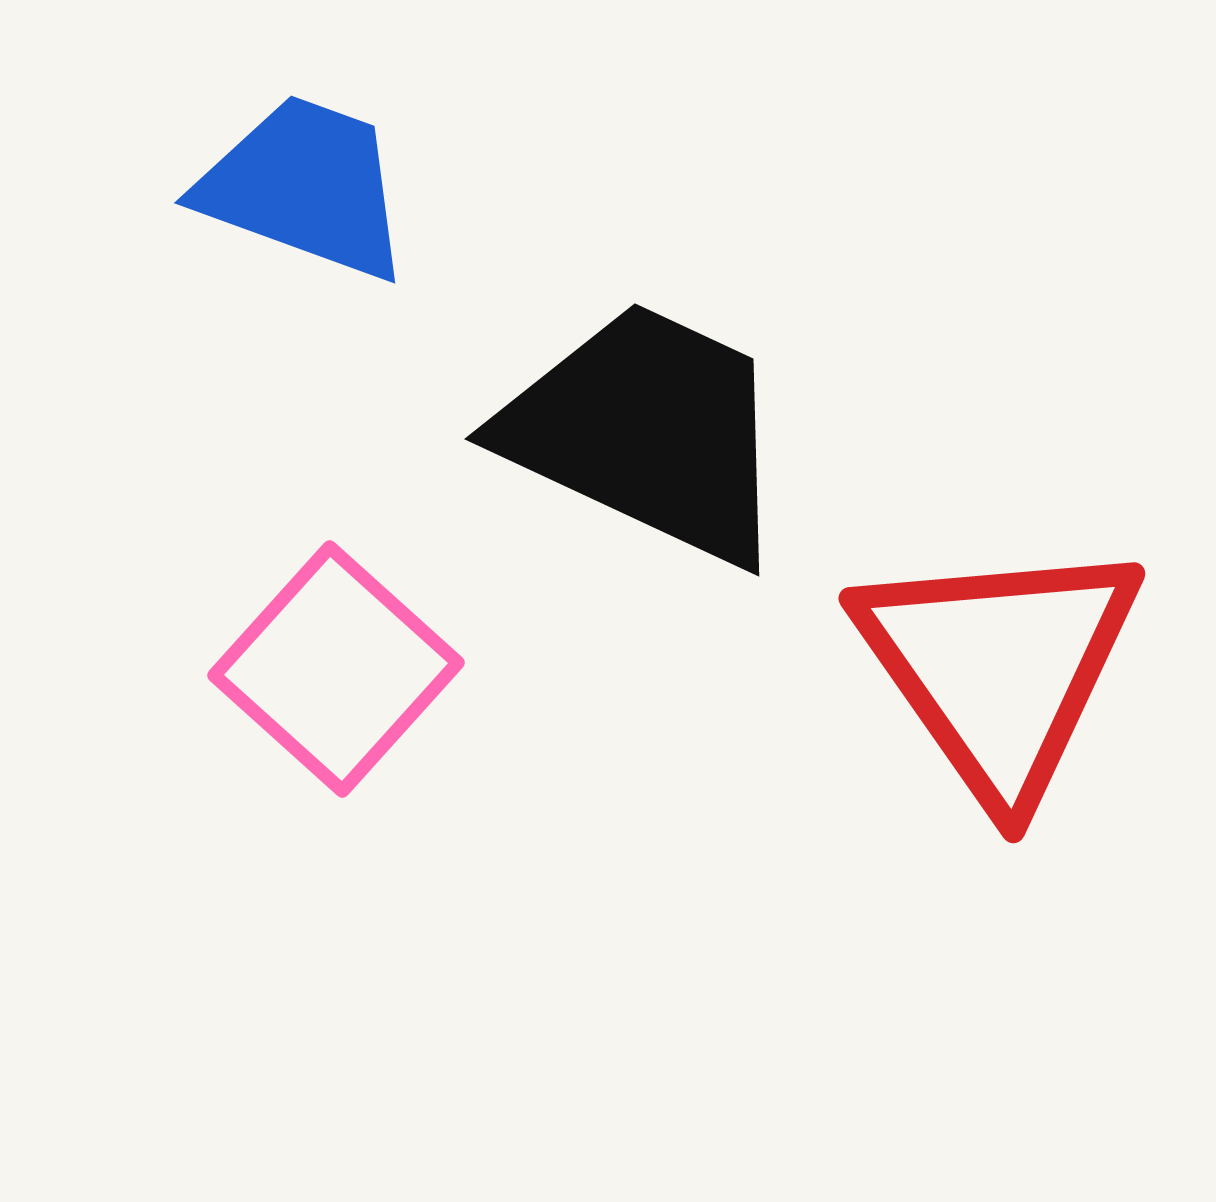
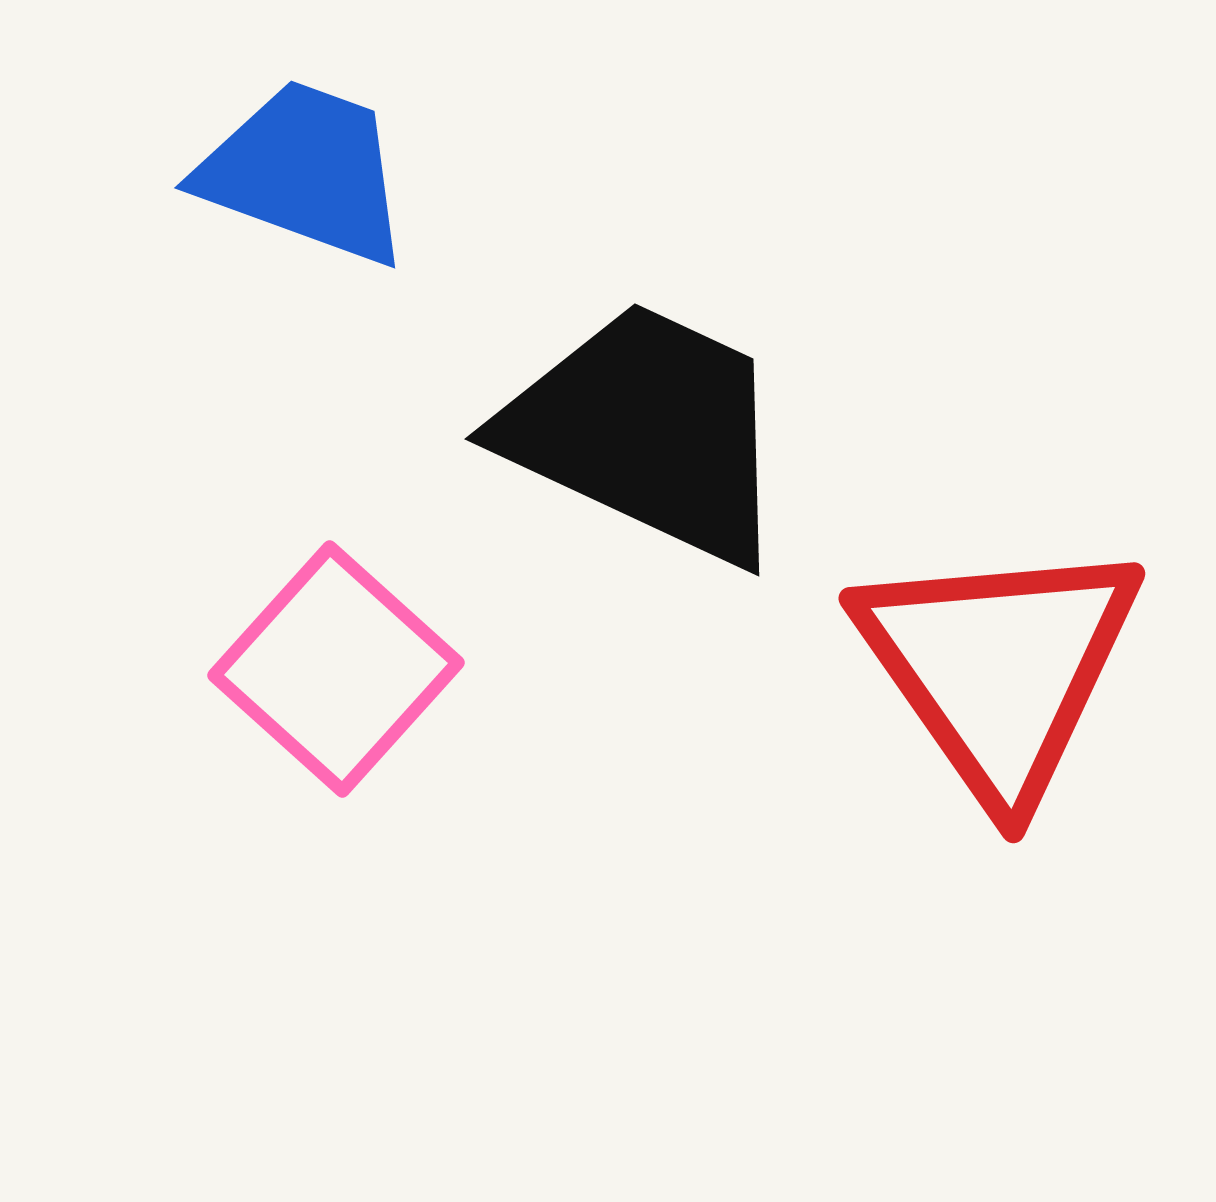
blue trapezoid: moved 15 px up
